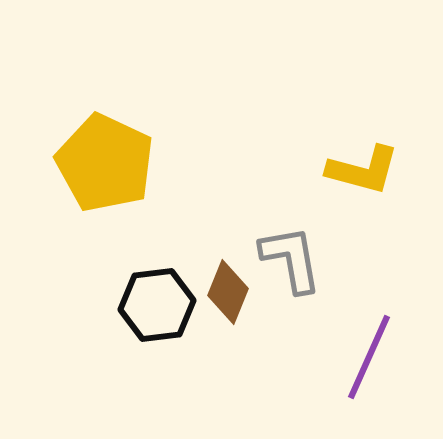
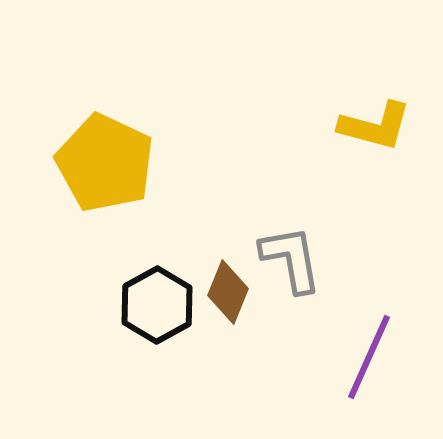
yellow L-shape: moved 12 px right, 44 px up
black hexagon: rotated 22 degrees counterclockwise
